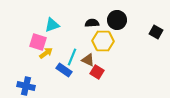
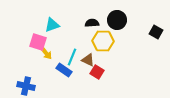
yellow arrow: rotated 88 degrees clockwise
